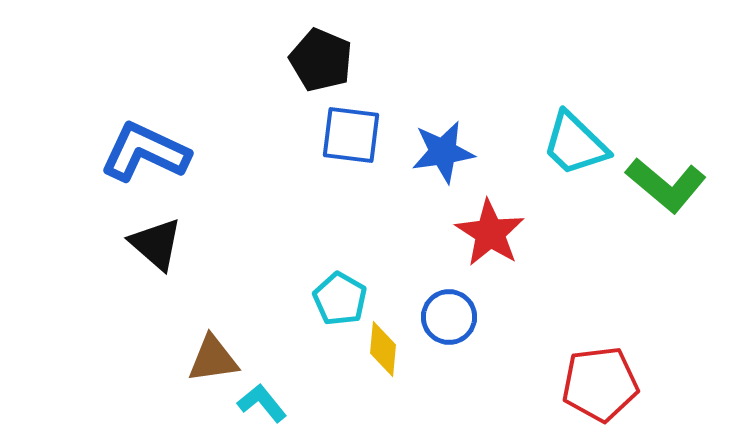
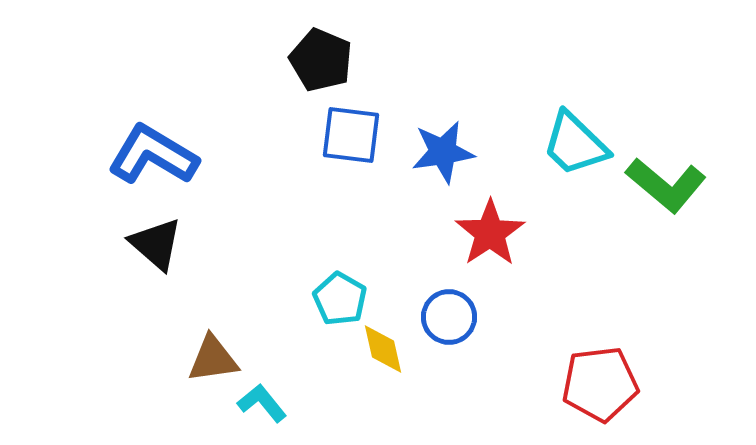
blue L-shape: moved 8 px right, 3 px down; rotated 6 degrees clockwise
red star: rotated 6 degrees clockwise
yellow diamond: rotated 18 degrees counterclockwise
